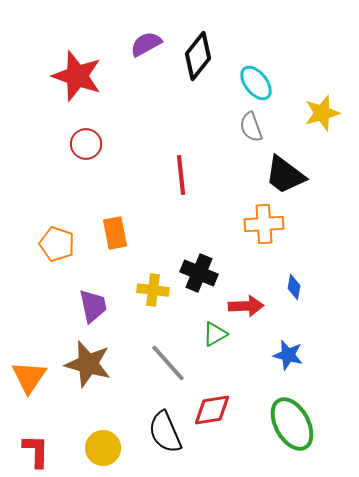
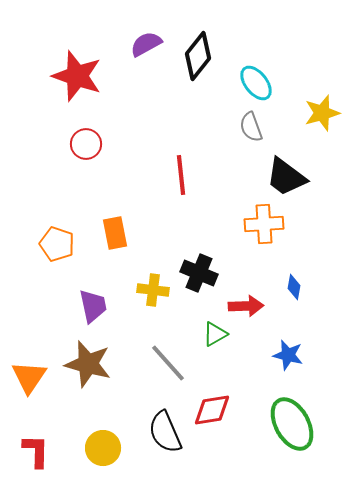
black trapezoid: moved 1 px right, 2 px down
